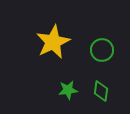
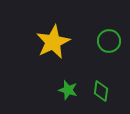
green circle: moved 7 px right, 9 px up
green star: rotated 24 degrees clockwise
